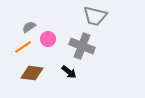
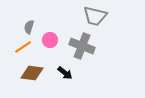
gray semicircle: rotated 40 degrees counterclockwise
pink circle: moved 2 px right, 1 px down
black arrow: moved 4 px left, 1 px down
